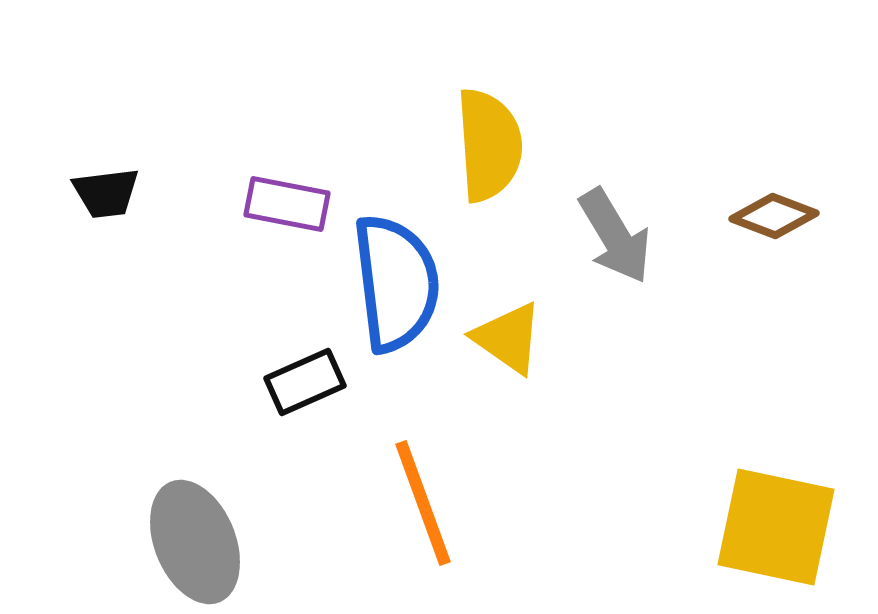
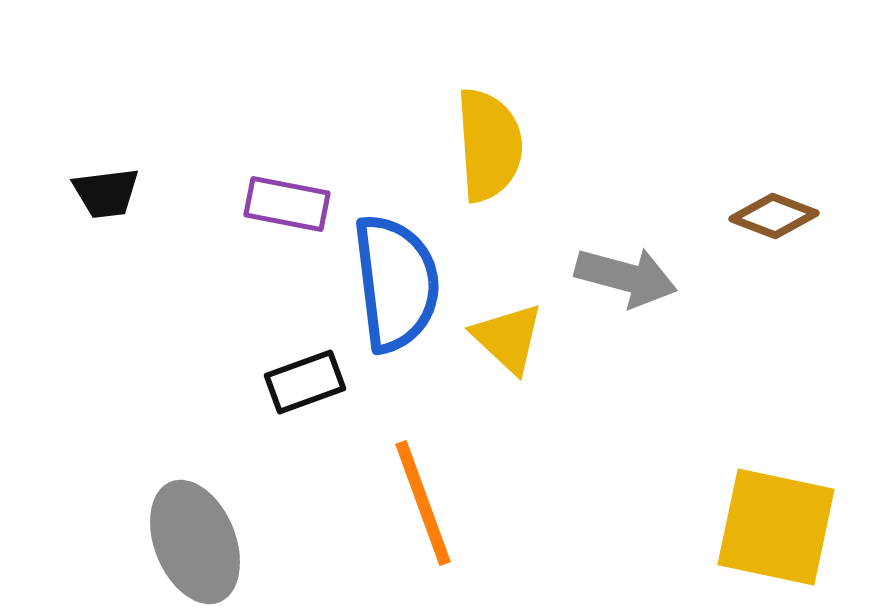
gray arrow: moved 11 px right, 41 px down; rotated 44 degrees counterclockwise
yellow triangle: rotated 8 degrees clockwise
black rectangle: rotated 4 degrees clockwise
